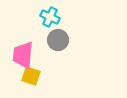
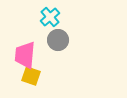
cyan cross: rotated 24 degrees clockwise
pink trapezoid: moved 2 px right
